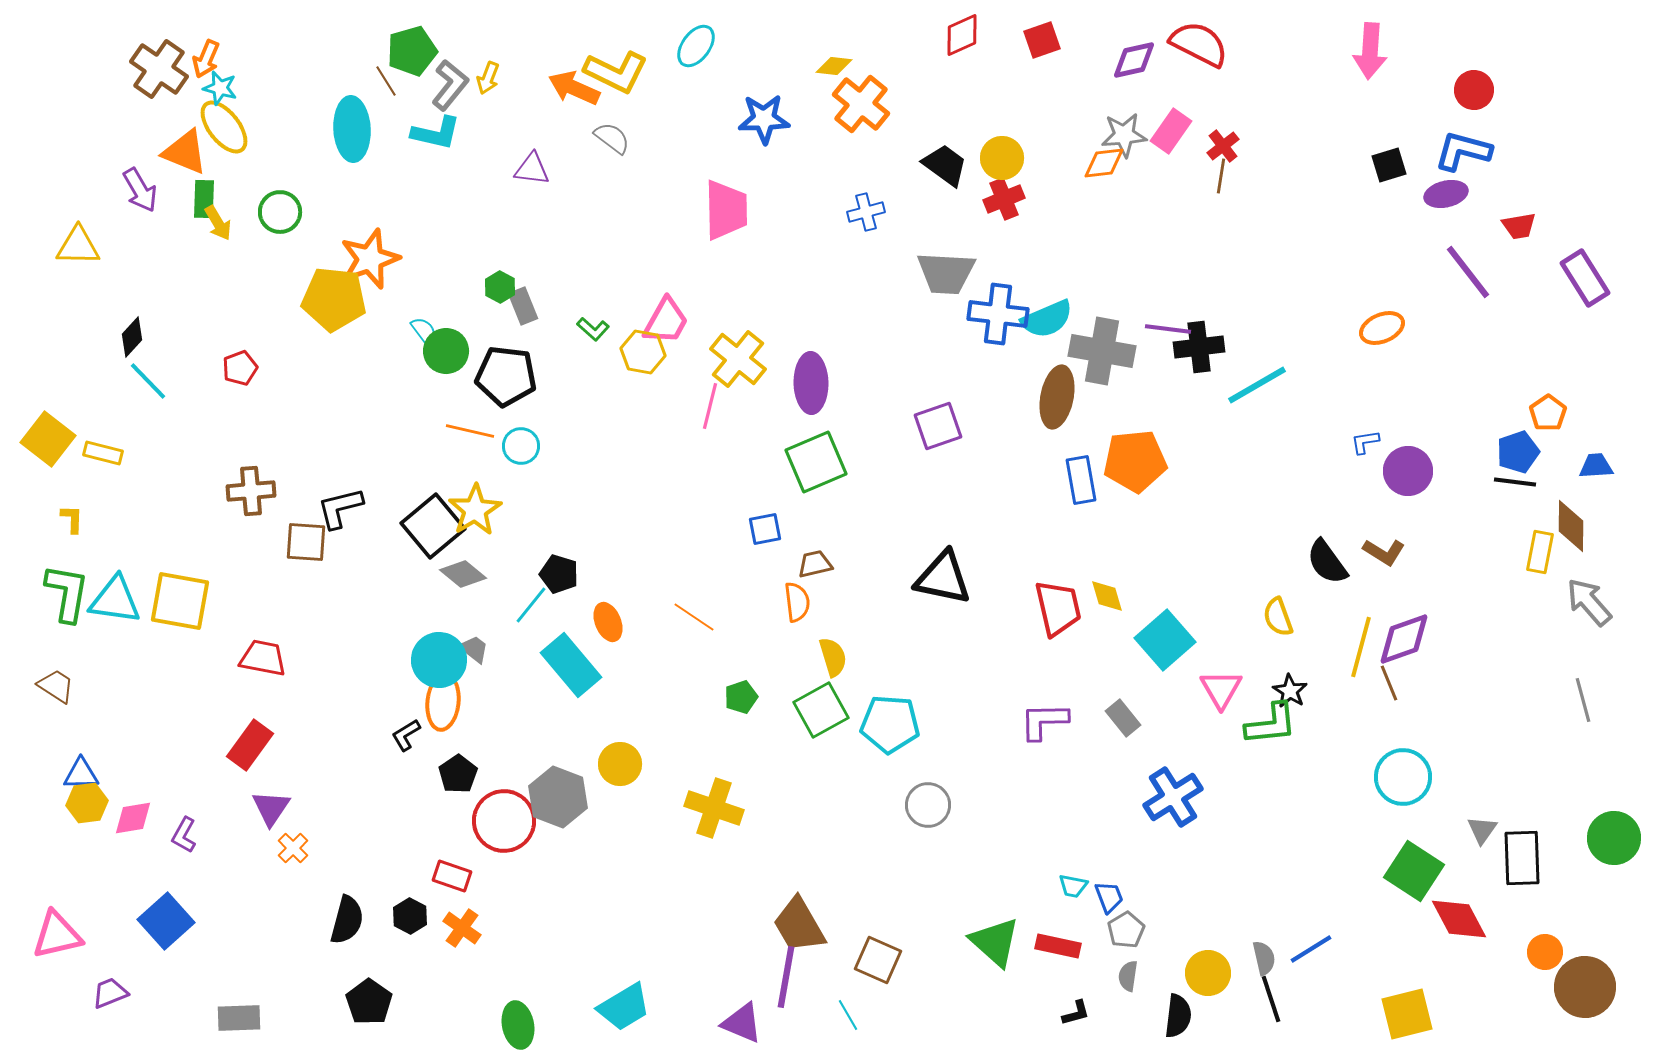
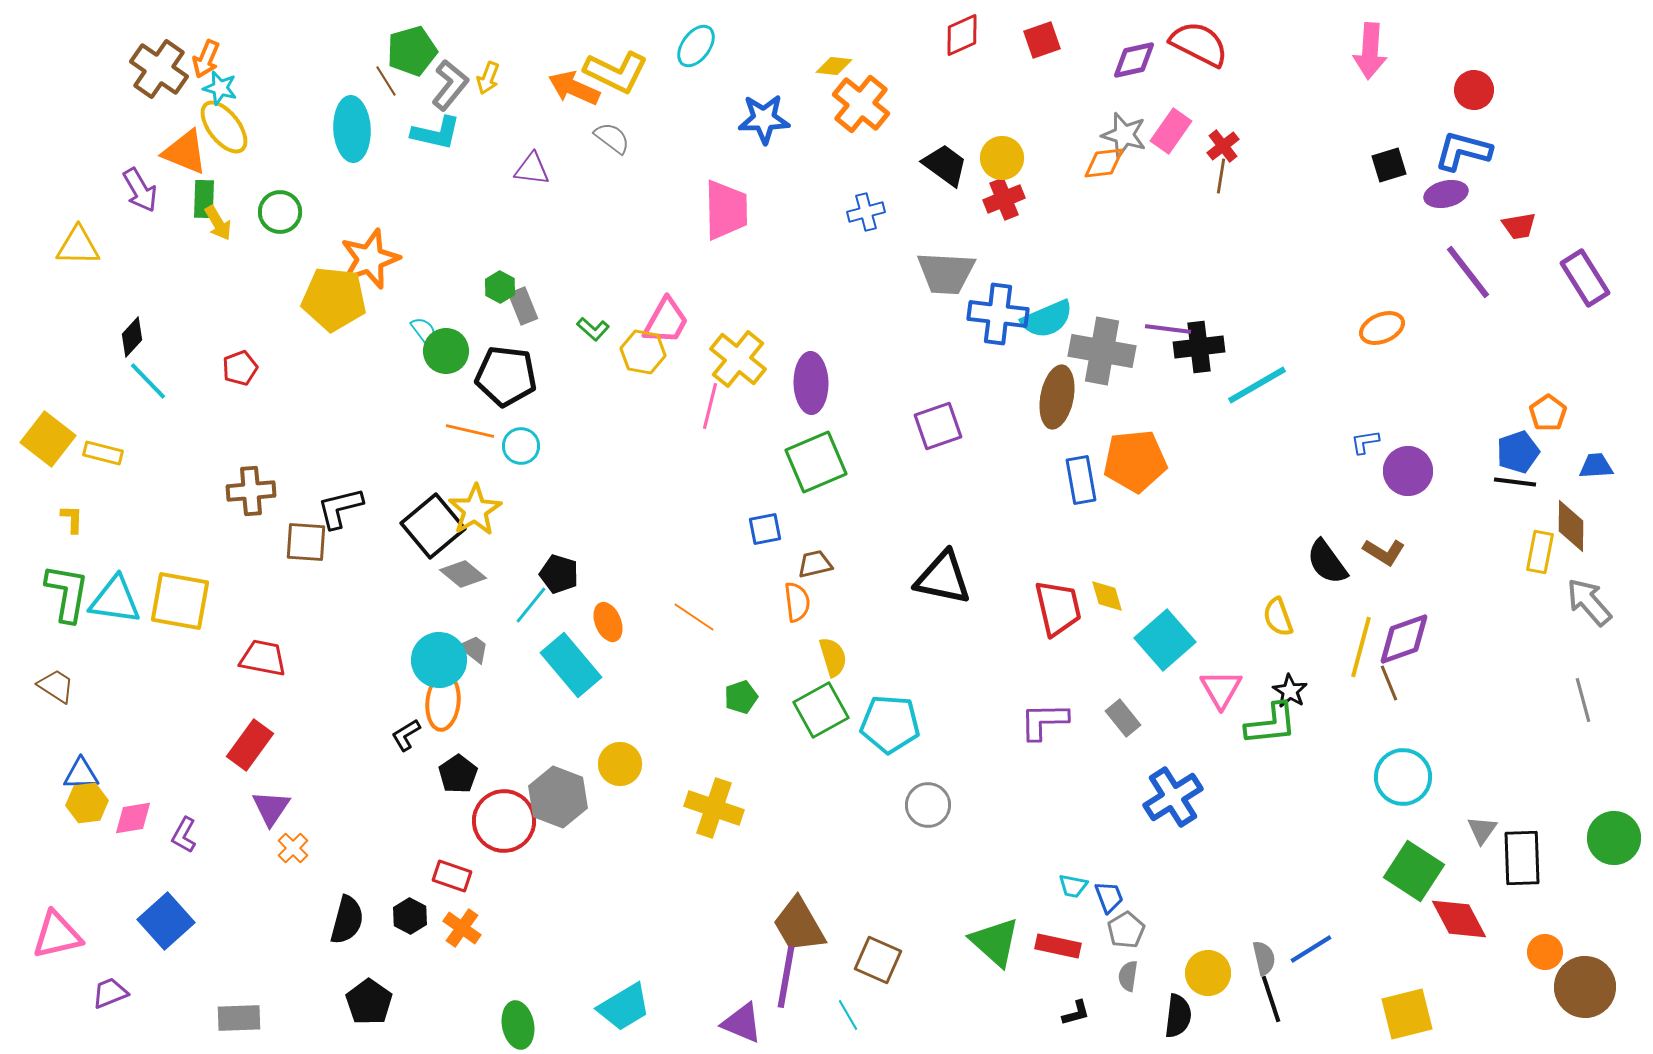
gray star at (1124, 135): rotated 21 degrees clockwise
